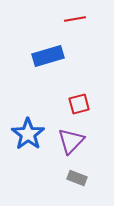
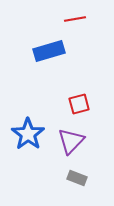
blue rectangle: moved 1 px right, 5 px up
